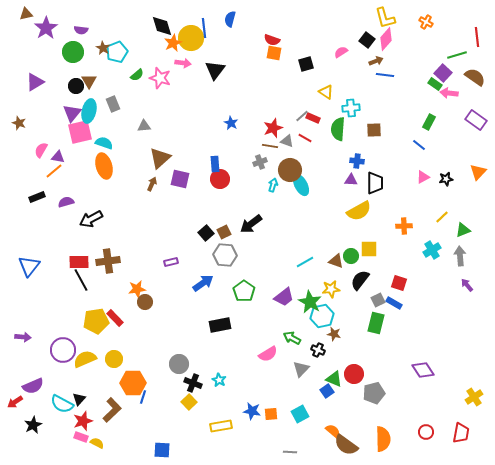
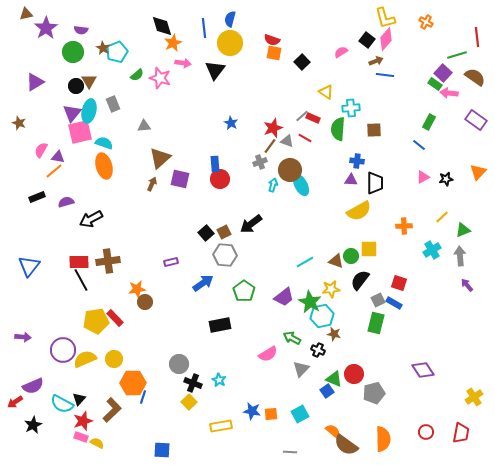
yellow circle at (191, 38): moved 39 px right, 5 px down
black square at (306, 64): moved 4 px left, 2 px up; rotated 28 degrees counterclockwise
brown line at (270, 146): rotated 63 degrees counterclockwise
